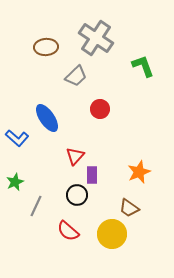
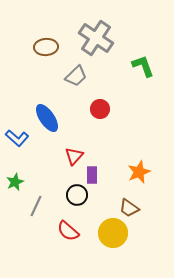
red triangle: moved 1 px left
yellow circle: moved 1 px right, 1 px up
